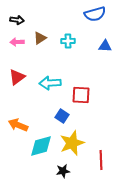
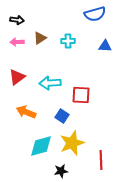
orange arrow: moved 8 px right, 13 px up
black star: moved 2 px left
